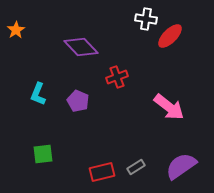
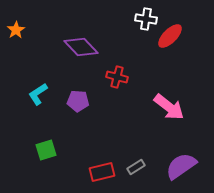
red cross: rotated 35 degrees clockwise
cyan L-shape: rotated 35 degrees clockwise
purple pentagon: rotated 20 degrees counterclockwise
green square: moved 3 px right, 4 px up; rotated 10 degrees counterclockwise
